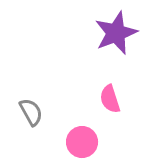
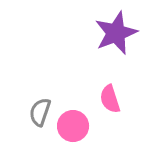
gray semicircle: moved 9 px right; rotated 132 degrees counterclockwise
pink circle: moved 9 px left, 16 px up
